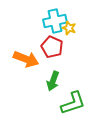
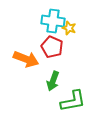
cyan cross: moved 2 px left; rotated 20 degrees clockwise
green L-shape: moved 2 px up; rotated 8 degrees clockwise
